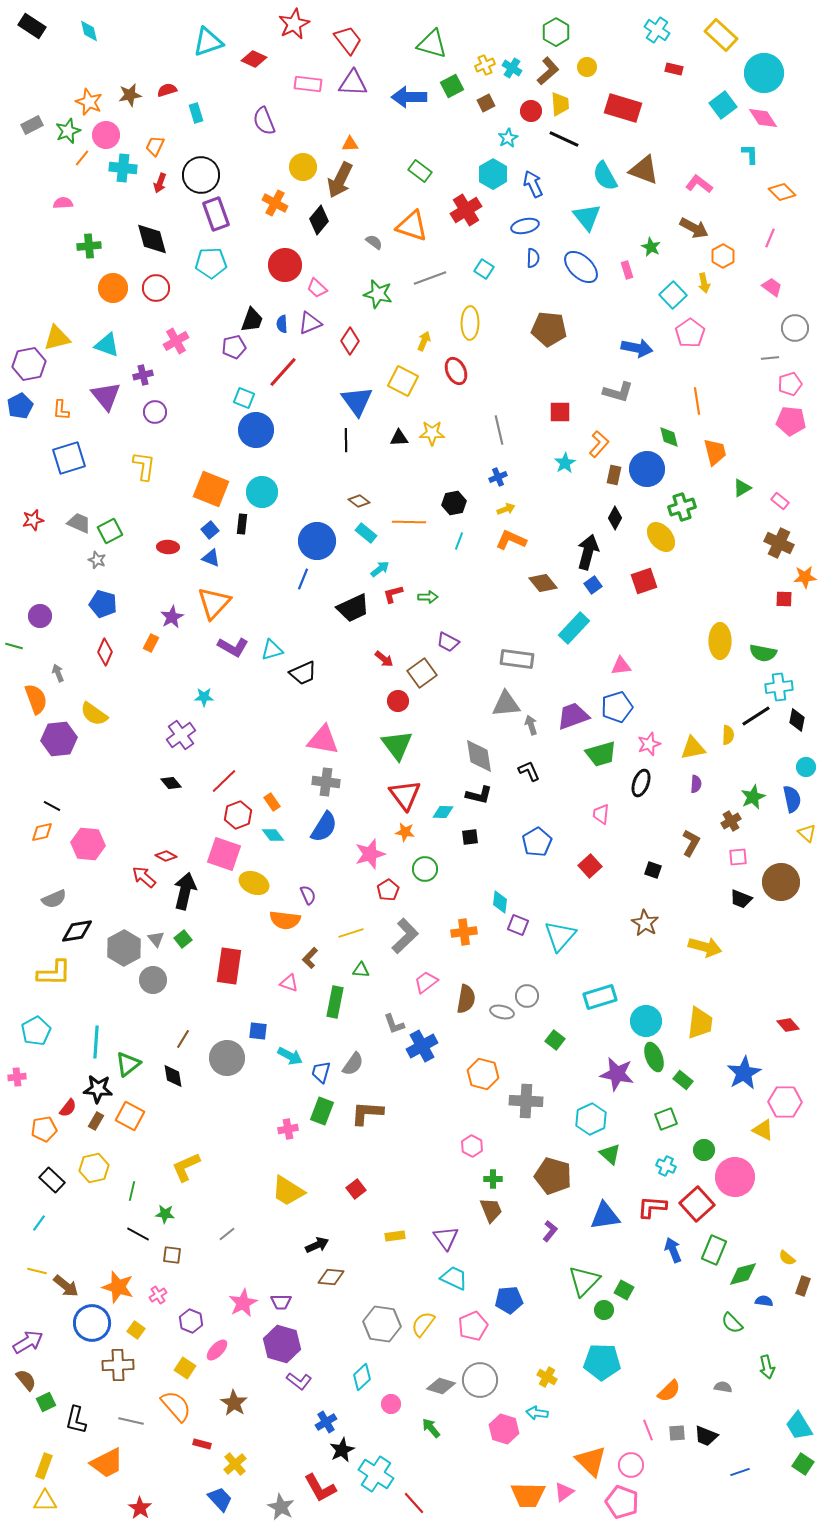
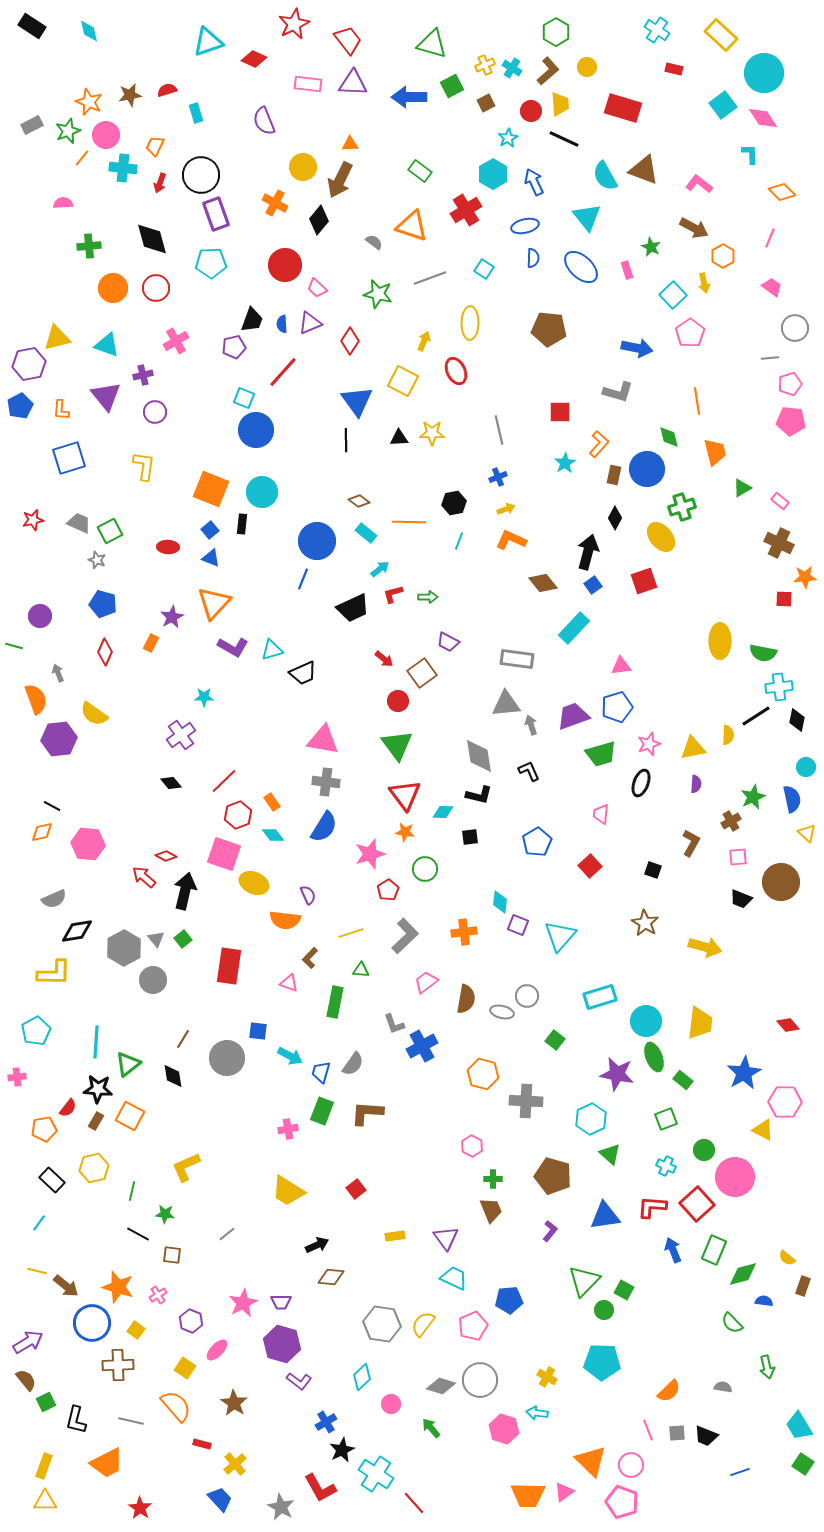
blue arrow at (533, 184): moved 1 px right, 2 px up
